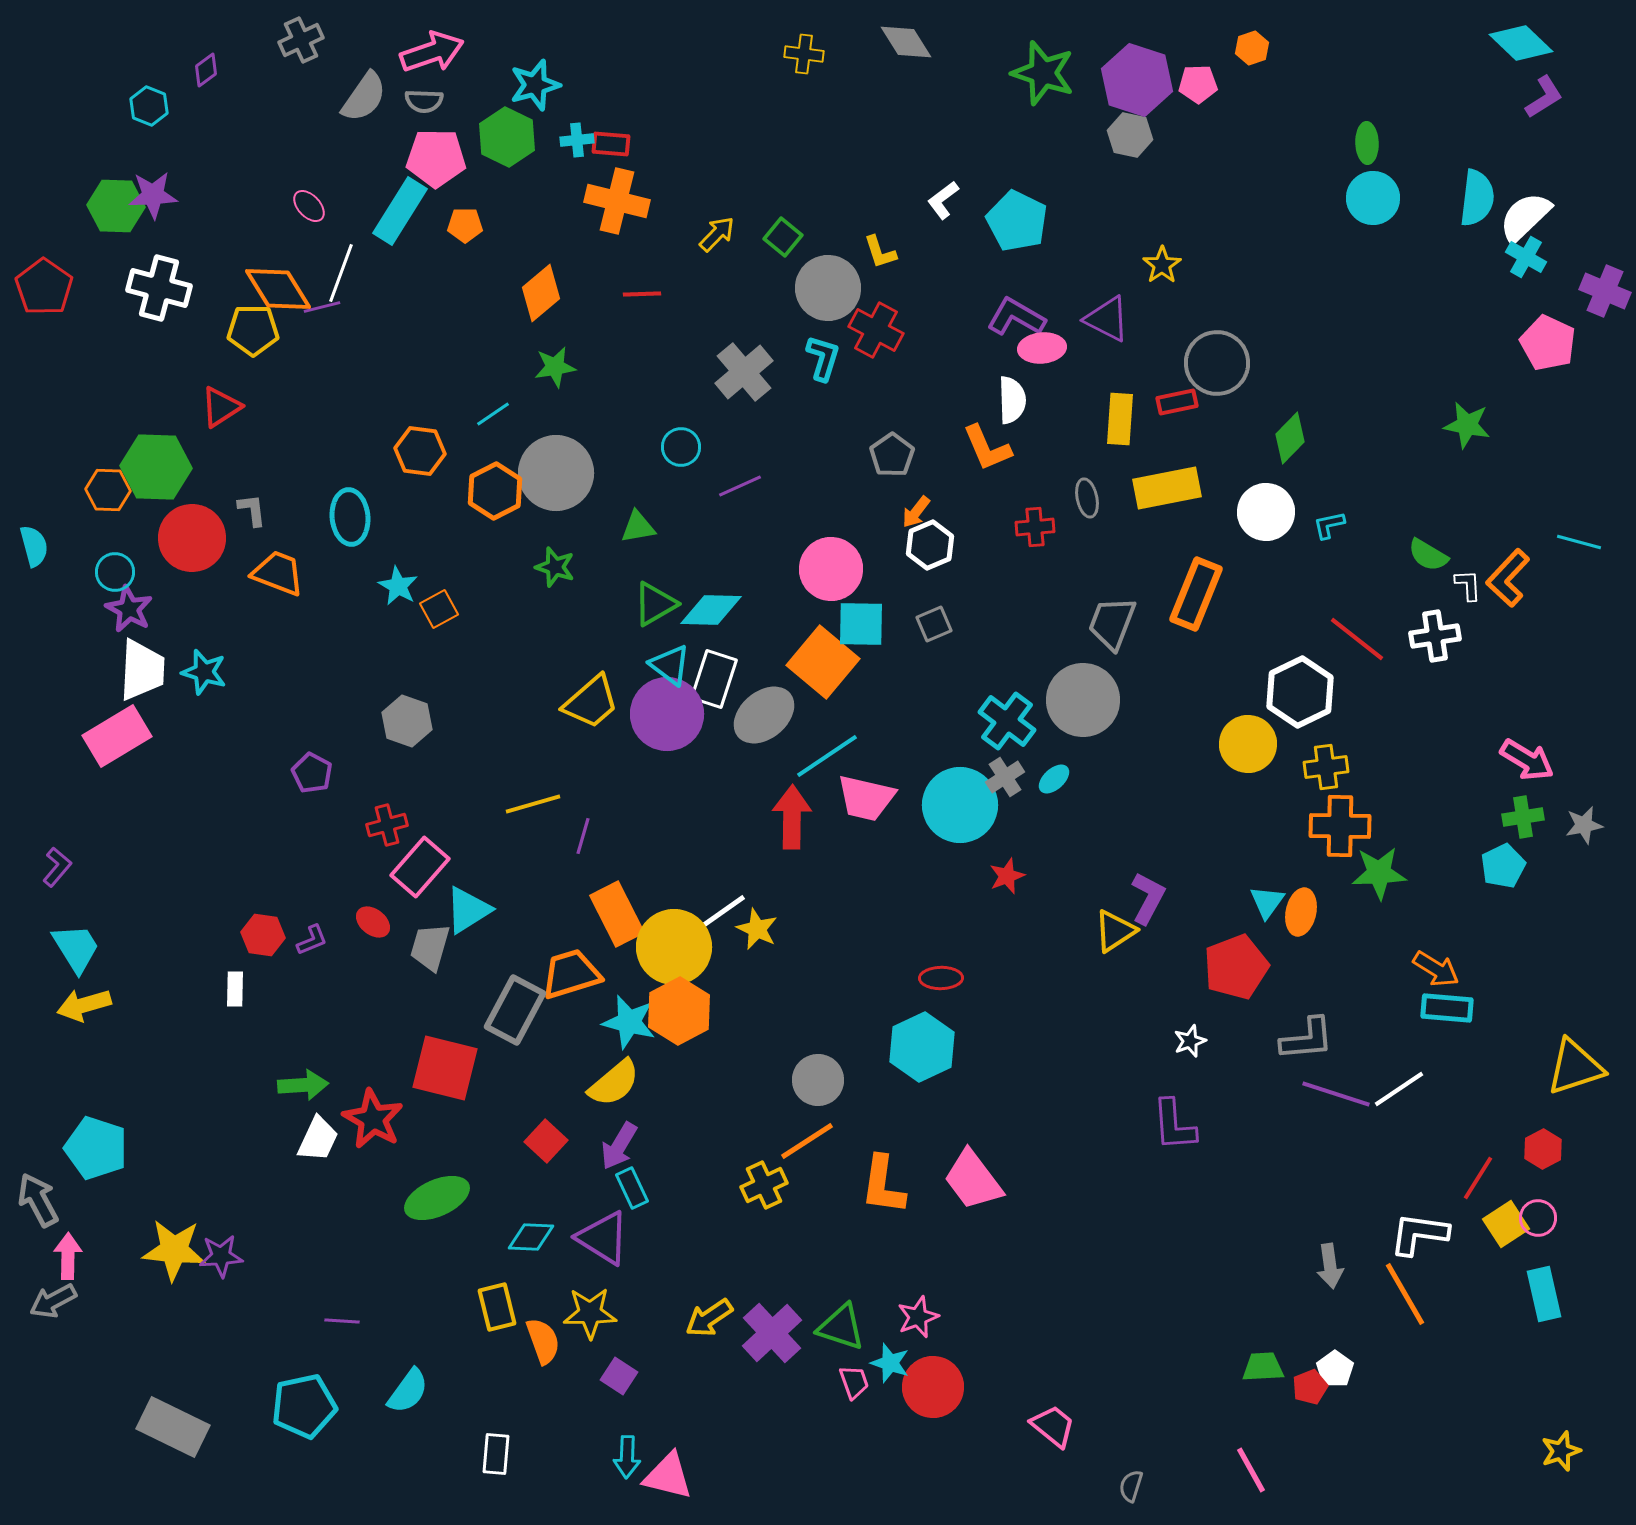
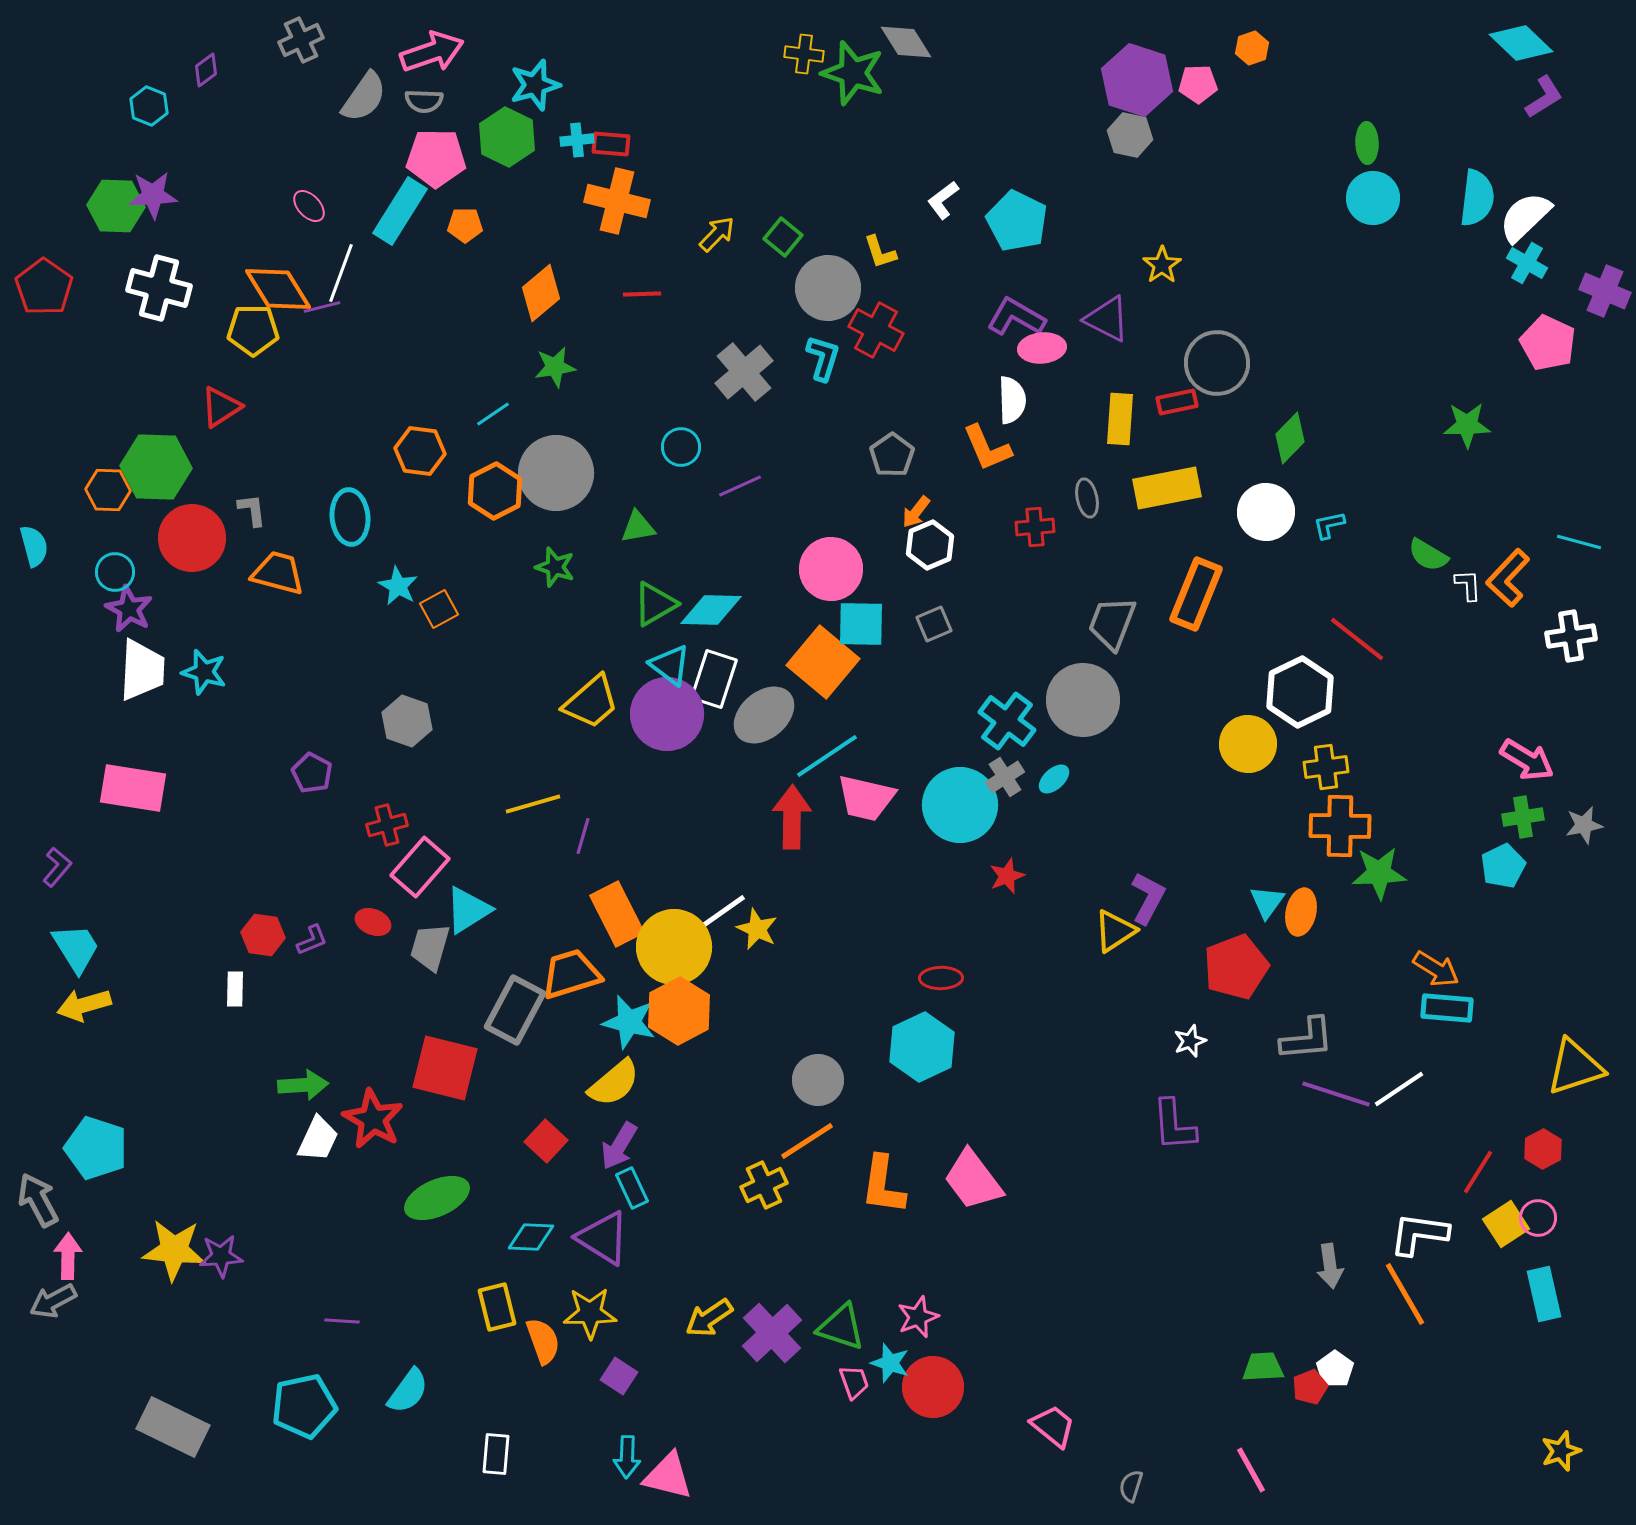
green star at (1043, 73): moved 190 px left
cyan cross at (1526, 257): moved 1 px right, 6 px down
green star at (1467, 425): rotated 12 degrees counterclockwise
orange trapezoid at (278, 573): rotated 6 degrees counterclockwise
white cross at (1435, 636): moved 136 px right
pink rectangle at (117, 736): moved 16 px right, 52 px down; rotated 40 degrees clockwise
red ellipse at (373, 922): rotated 16 degrees counterclockwise
red line at (1478, 1178): moved 6 px up
